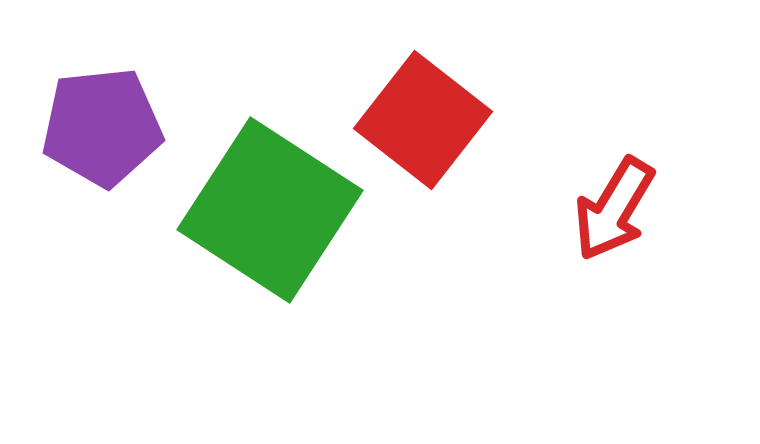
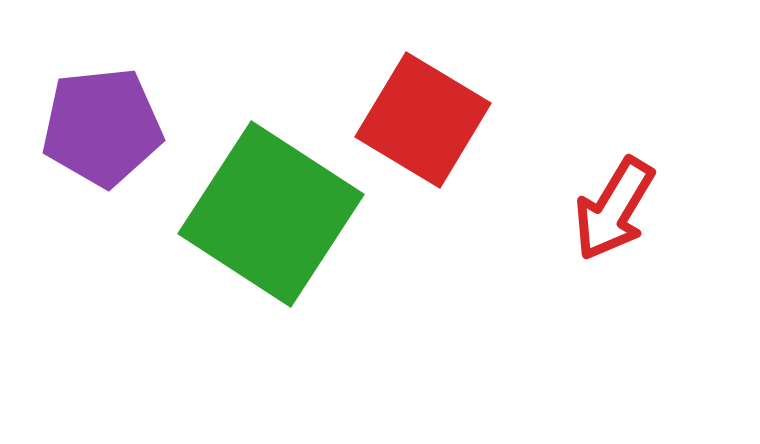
red square: rotated 7 degrees counterclockwise
green square: moved 1 px right, 4 px down
